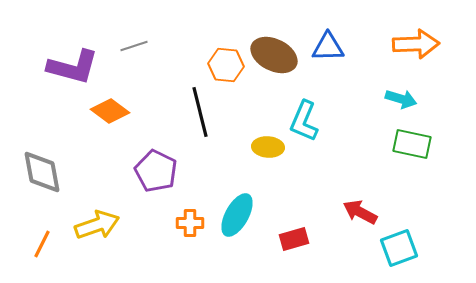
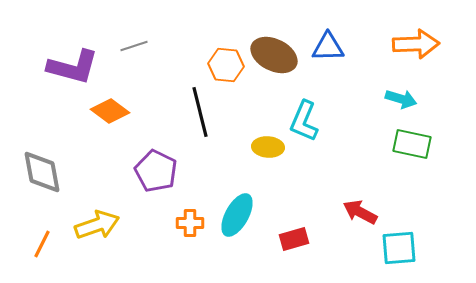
cyan square: rotated 15 degrees clockwise
